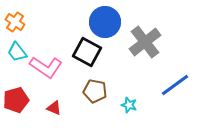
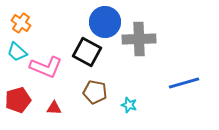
orange cross: moved 6 px right, 1 px down
gray cross: moved 6 px left, 3 px up; rotated 36 degrees clockwise
cyan trapezoid: rotated 10 degrees counterclockwise
pink L-shape: rotated 12 degrees counterclockwise
blue line: moved 9 px right, 2 px up; rotated 20 degrees clockwise
brown pentagon: moved 1 px down
red pentagon: moved 2 px right
red triangle: rotated 21 degrees counterclockwise
